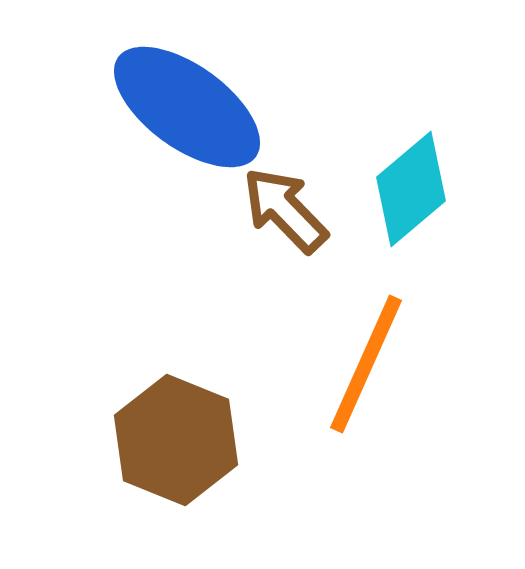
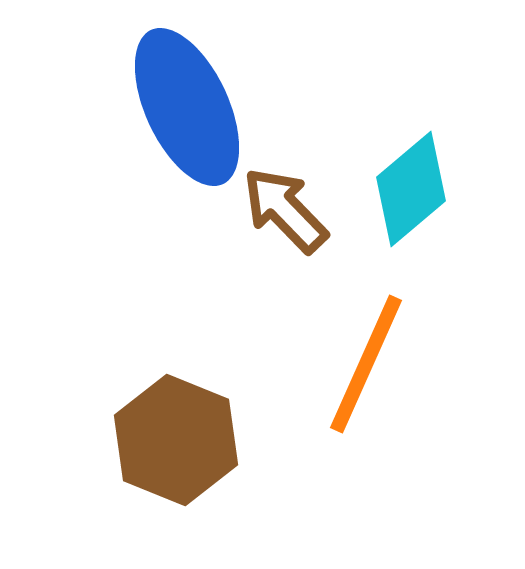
blue ellipse: rotated 29 degrees clockwise
